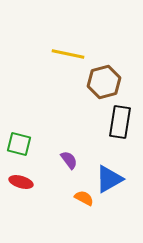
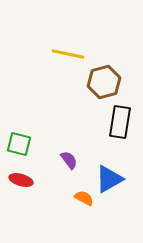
red ellipse: moved 2 px up
